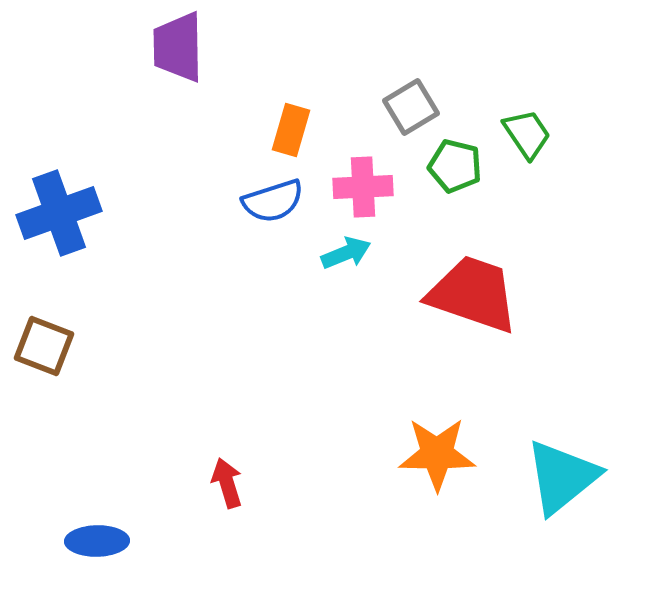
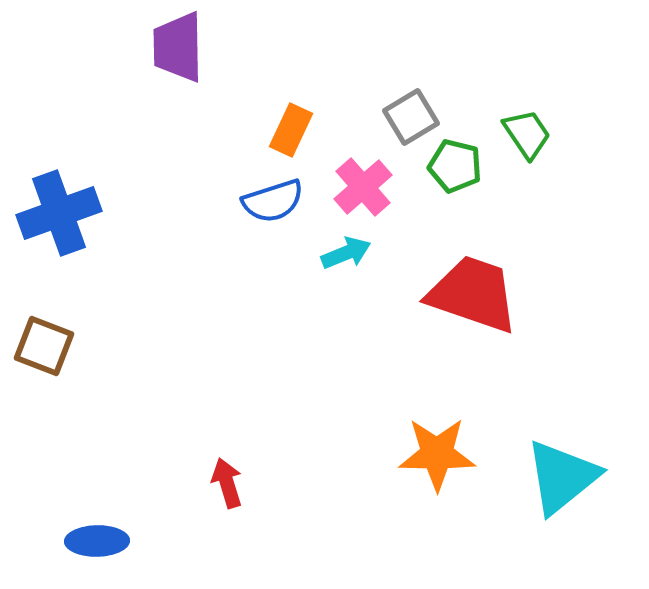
gray square: moved 10 px down
orange rectangle: rotated 9 degrees clockwise
pink cross: rotated 38 degrees counterclockwise
